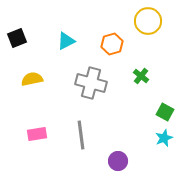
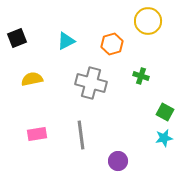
green cross: rotated 21 degrees counterclockwise
cyan star: rotated 12 degrees clockwise
